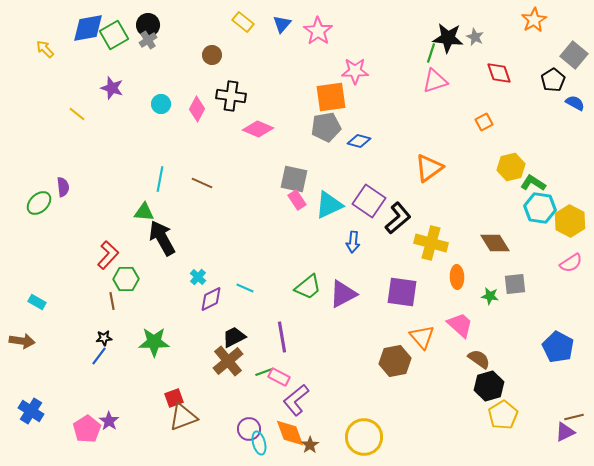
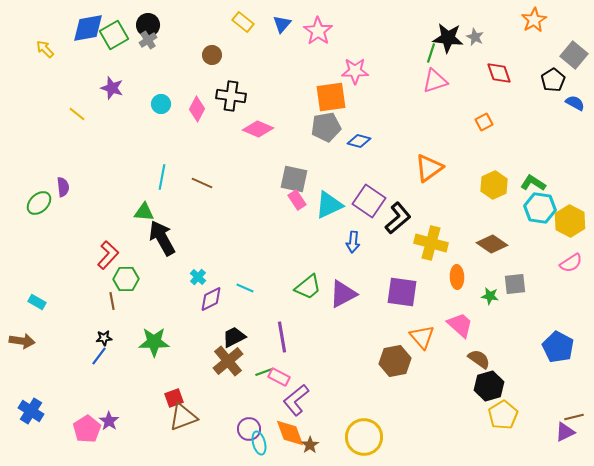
yellow hexagon at (511, 167): moved 17 px left, 18 px down; rotated 12 degrees counterclockwise
cyan line at (160, 179): moved 2 px right, 2 px up
brown diamond at (495, 243): moved 3 px left, 1 px down; rotated 24 degrees counterclockwise
